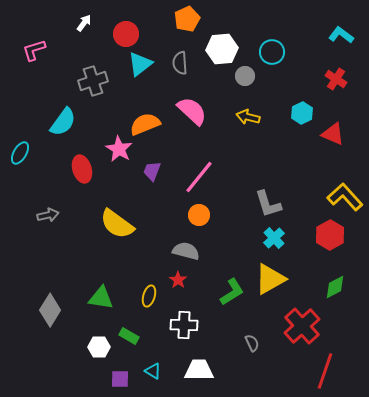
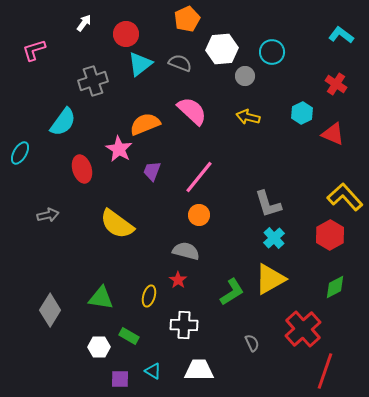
gray semicircle at (180, 63): rotated 115 degrees clockwise
red cross at (336, 79): moved 5 px down
red cross at (302, 326): moved 1 px right, 3 px down
